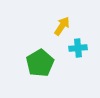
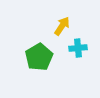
green pentagon: moved 1 px left, 6 px up
